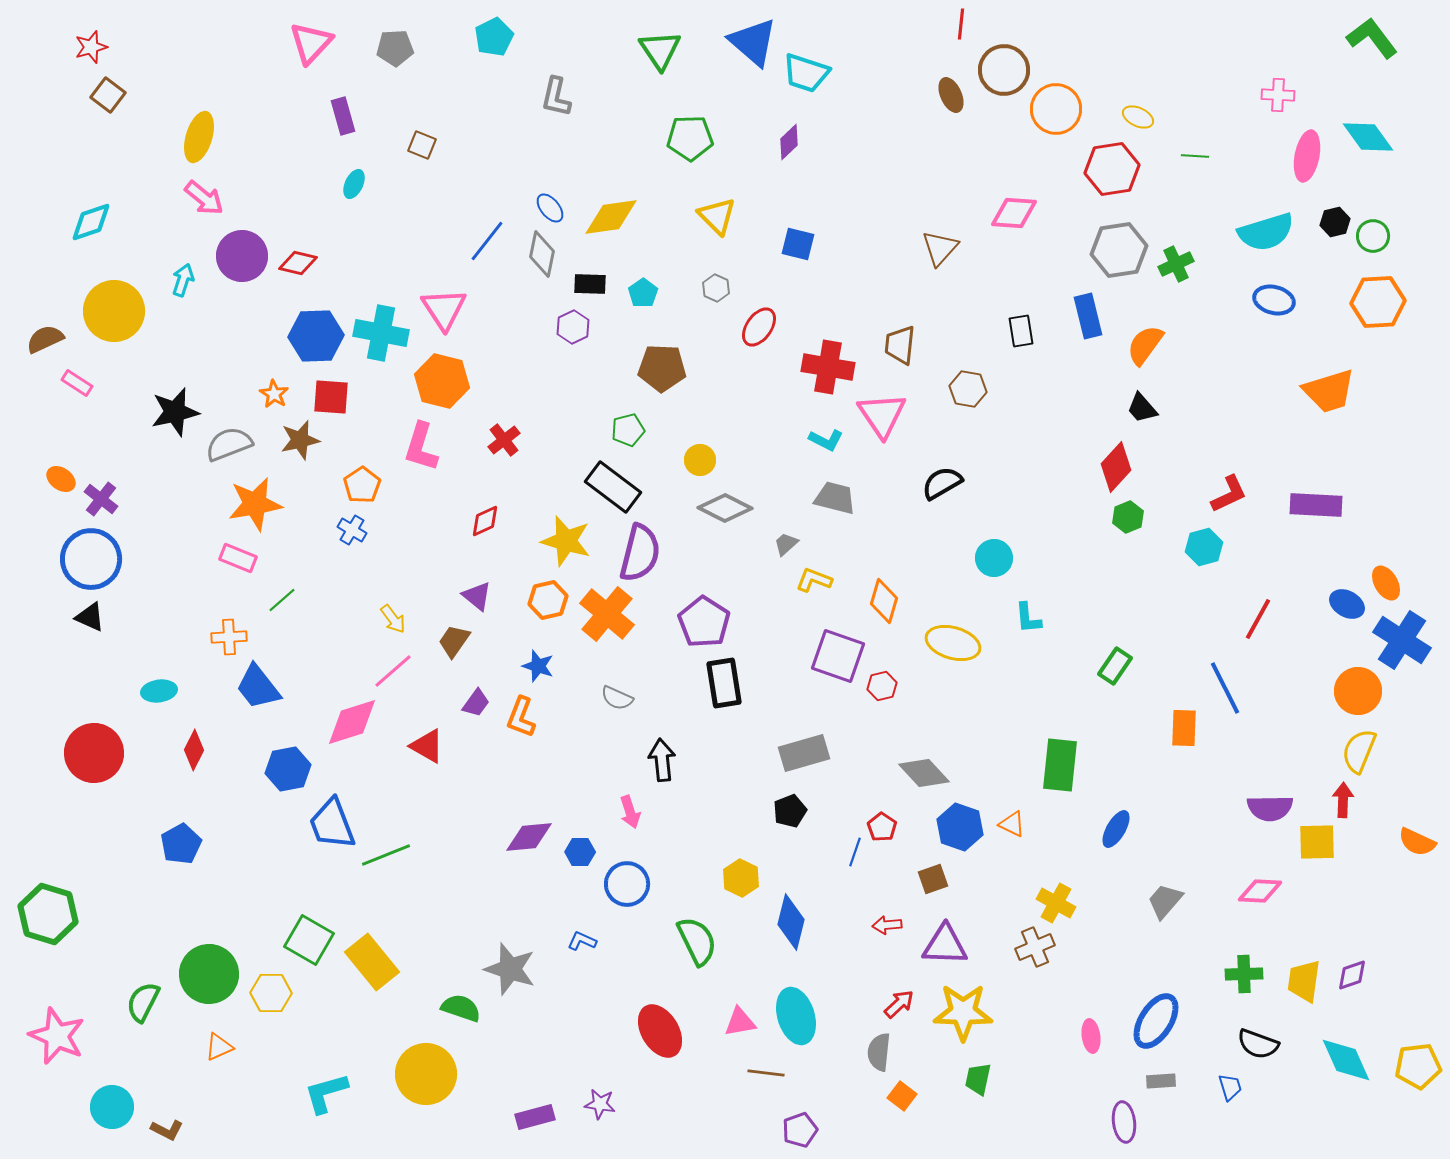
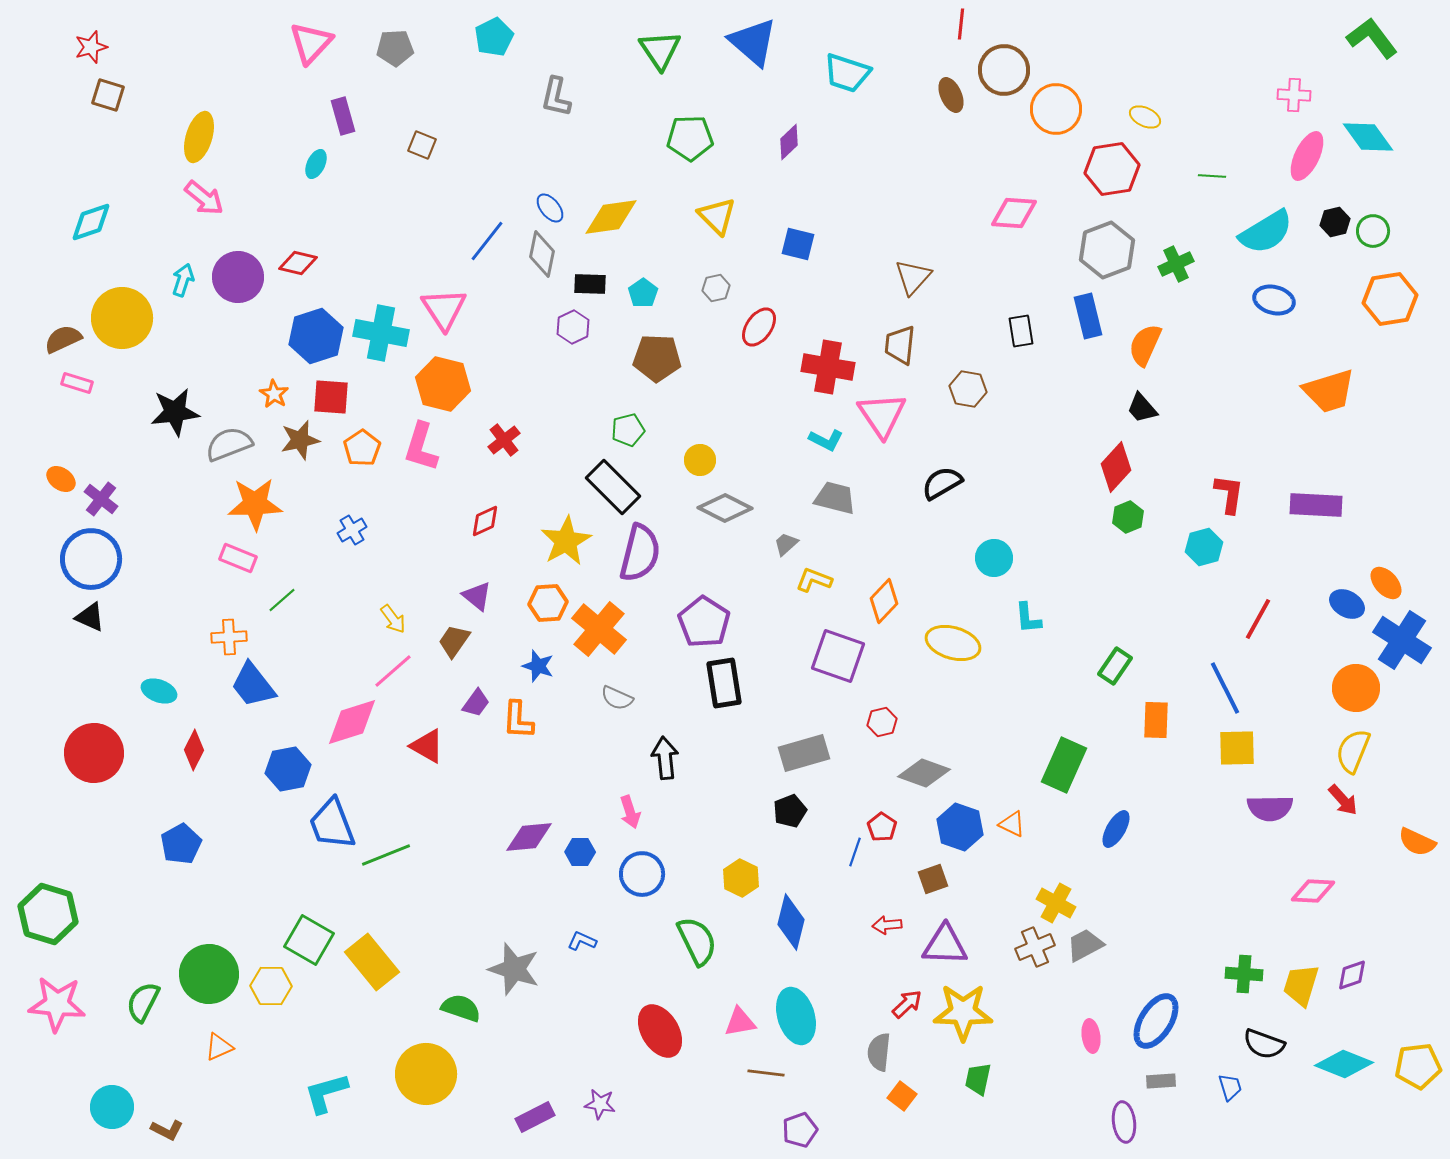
cyan trapezoid at (806, 73): moved 41 px right
brown square at (108, 95): rotated 20 degrees counterclockwise
pink cross at (1278, 95): moved 16 px right
yellow ellipse at (1138, 117): moved 7 px right
green line at (1195, 156): moved 17 px right, 20 px down
pink ellipse at (1307, 156): rotated 15 degrees clockwise
cyan ellipse at (354, 184): moved 38 px left, 20 px up
cyan semicircle at (1266, 232): rotated 14 degrees counterclockwise
green circle at (1373, 236): moved 5 px up
brown triangle at (940, 248): moved 27 px left, 29 px down
gray hexagon at (1119, 250): moved 12 px left; rotated 12 degrees counterclockwise
purple circle at (242, 256): moved 4 px left, 21 px down
gray hexagon at (716, 288): rotated 24 degrees clockwise
orange hexagon at (1378, 302): moved 12 px right, 3 px up; rotated 6 degrees counterclockwise
yellow circle at (114, 311): moved 8 px right, 7 px down
blue hexagon at (316, 336): rotated 16 degrees counterclockwise
brown semicircle at (45, 339): moved 18 px right
orange semicircle at (1145, 345): rotated 12 degrees counterclockwise
brown pentagon at (662, 368): moved 5 px left, 10 px up
orange hexagon at (442, 381): moved 1 px right, 3 px down
pink rectangle at (77, 383): rotated 16 degrees counterclockwise
black star at (175, 412): rotated 6 degrees clockwise
orange pentagon at (362, 485): moved 37 px up
black rectangle at (613, 487): rotated 8 degrees clockwise
red L-shape at (1229, 494): rotated 57 degrees counterclockwise
orange star at (255, 504): rotated 8 degrees clockwise
blue cross at (352, 530): rotated 28 degrees clockwise
yellow star at (566, 541): rotated 27 degrees clockwise
orange ellipse at (1386, 583): rotated 12 degrees counterclockwise
orange hexagon at (548, 600): moved 3 px down; rotated 9 degrees clockwise
orange diamond at (884, 601): rotated 27 degrees clockwise
orange cross at (607, 614): moved 8 px left, 15 px down
red hexagon at (882, 686): moved 36 px down
blue trapezoid at (258, 687): moved 5 px left, 2 px up
cyan ellipse at (159, 691): rotated 28 degrees clockwise
orange circle at (1358, 691): moved 2 px left, 3 px up
orange L-shape at (521, 717): moved 3 px left, 3 px down; rotated 18 degrees counterclockwise
orange rectangle at (1184, 728): moved 28 px left, 8 px up
yellow semicircle at (1359, 751): moved 6 px left
black arrow at (662, 760): moved 3 px right, 2 px up
green rectangle at (1060, 765): moved 4 px right; rotated 18 degrees clockwise
gray diamond at (924, 773): rotated 27 degrees counterclockwise
red arrow at (1343, 800): rotated 136 degrees clockwise
yellow square at (1317, 842): moved 80 px left, 94 px up
blue circle at (627, 884): moved 15 px right, 10 px up
pink diamond at (1260, 891): moved 53 px right
gray trapezoid at (1165, 901): moved 80 px left, 44 px down; rotated 21 degrees clockwise
gray star at (510, 969): moved 4 px right
green cross at (1244, 974): rotated 6 degrees clockwise
yellow trapezoid at (1304, 981): moved 3 px left, 4 px down; rotated 9 degrees clockwise
yellow hexagon at (271, 993): moved 7 px up
red arrow at (899, 1004): moved 8 px right
pink star at (57, 1036): moved 32 px up; rotated 18 degrees counterclockwise
black semicircle at (1258, 1044): moved 6 px right
cyan diamond at (1346, 1060): moved 2 px left, 4 px down; rotated 44 degrees counterclockwise
purple rectangle at (535, 1117): rotated 12 degrees counterclockwise
